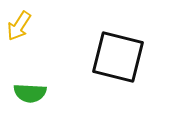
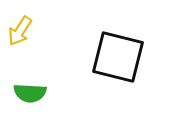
yellow arrow: moved 1 px right, 5 px down
